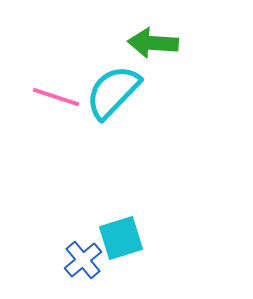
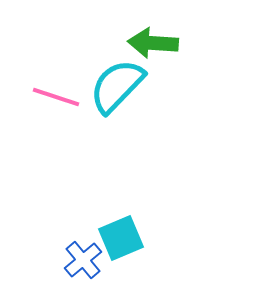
cyan semicircle: moved 4 px right, 6 px up
cyan square: rotated 6 degrees counterclockwise
